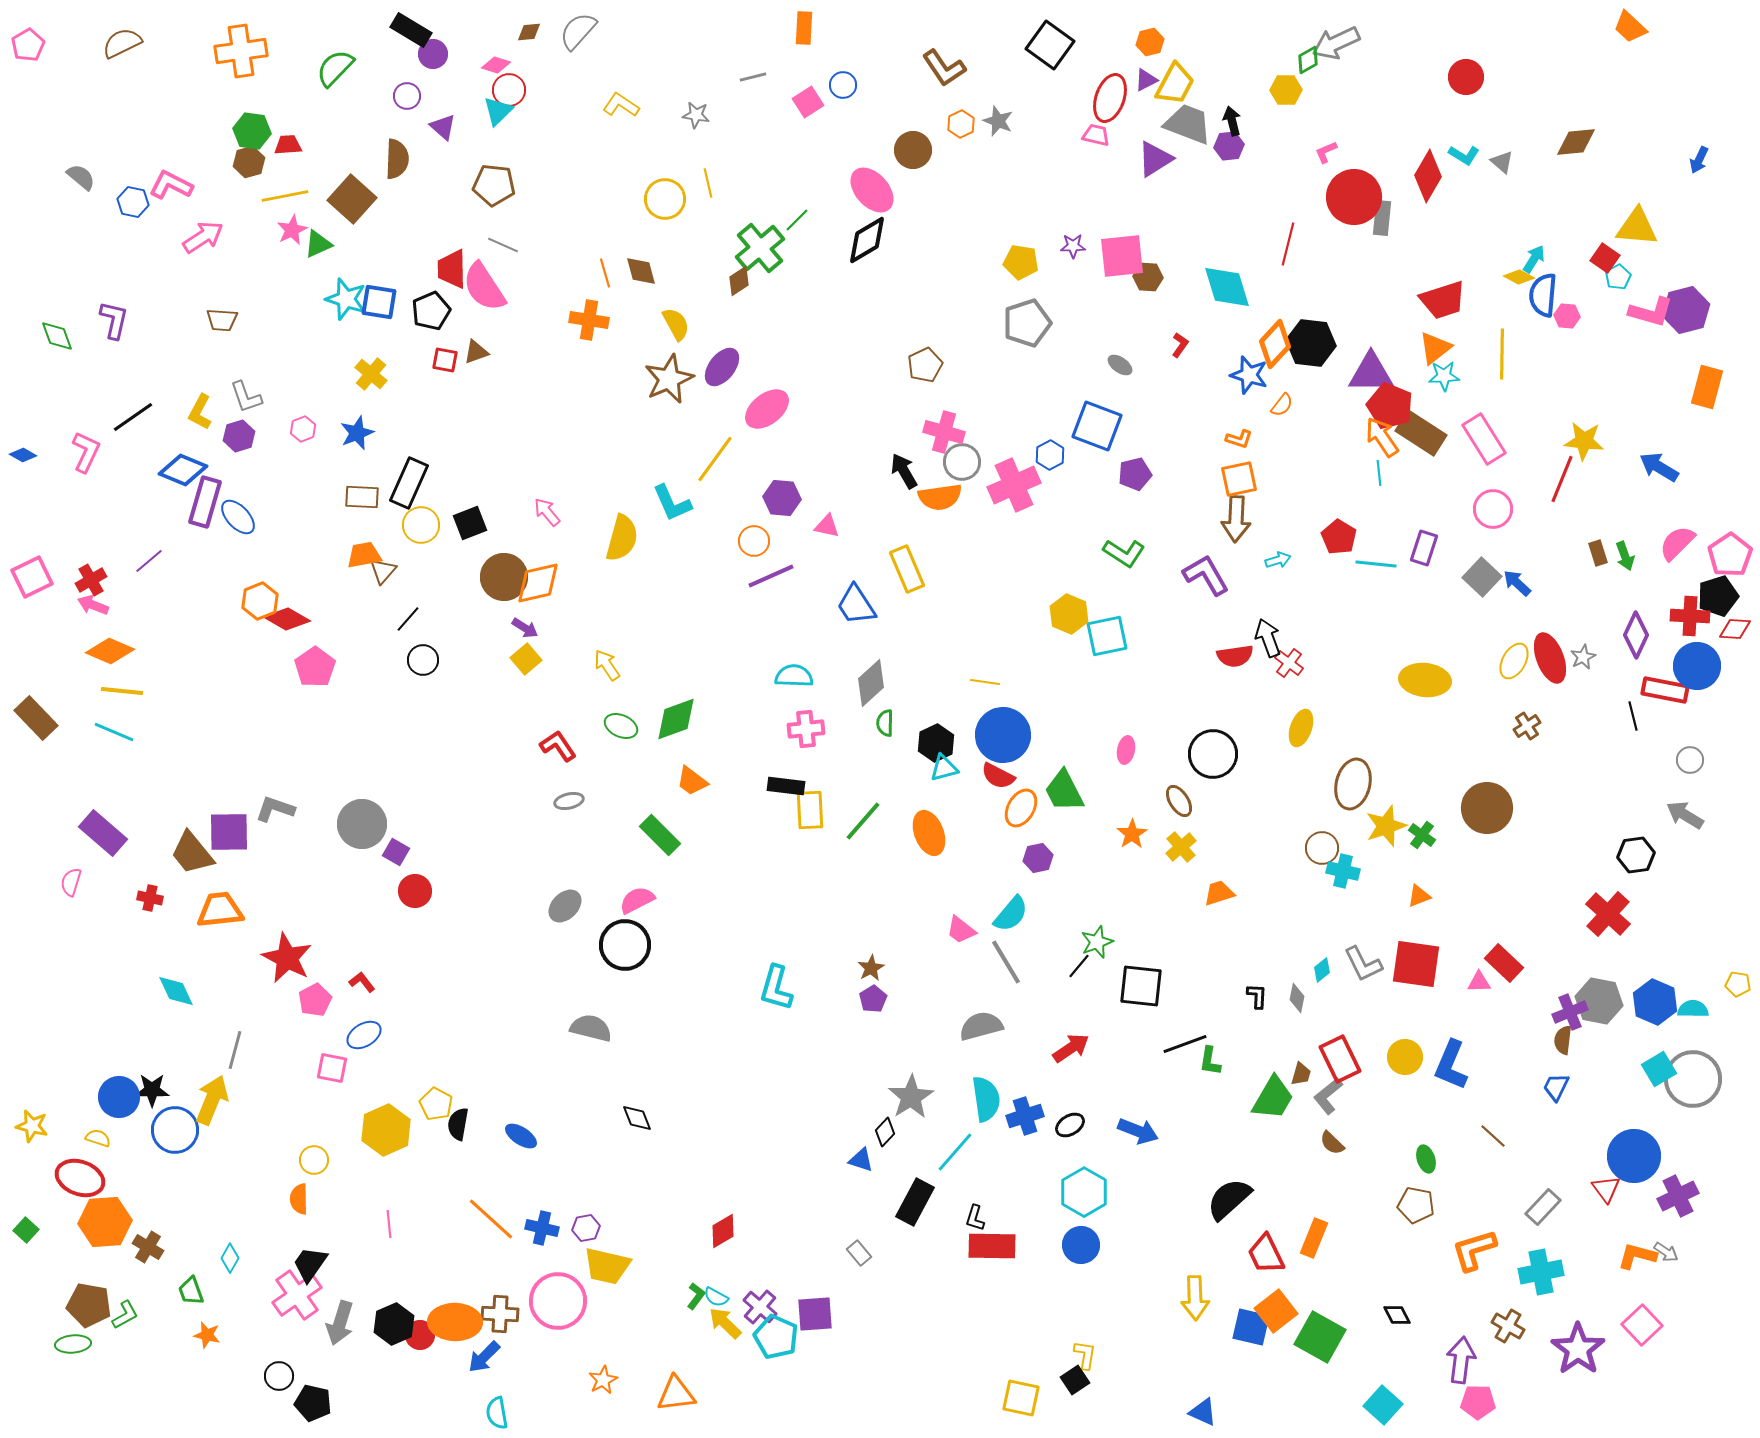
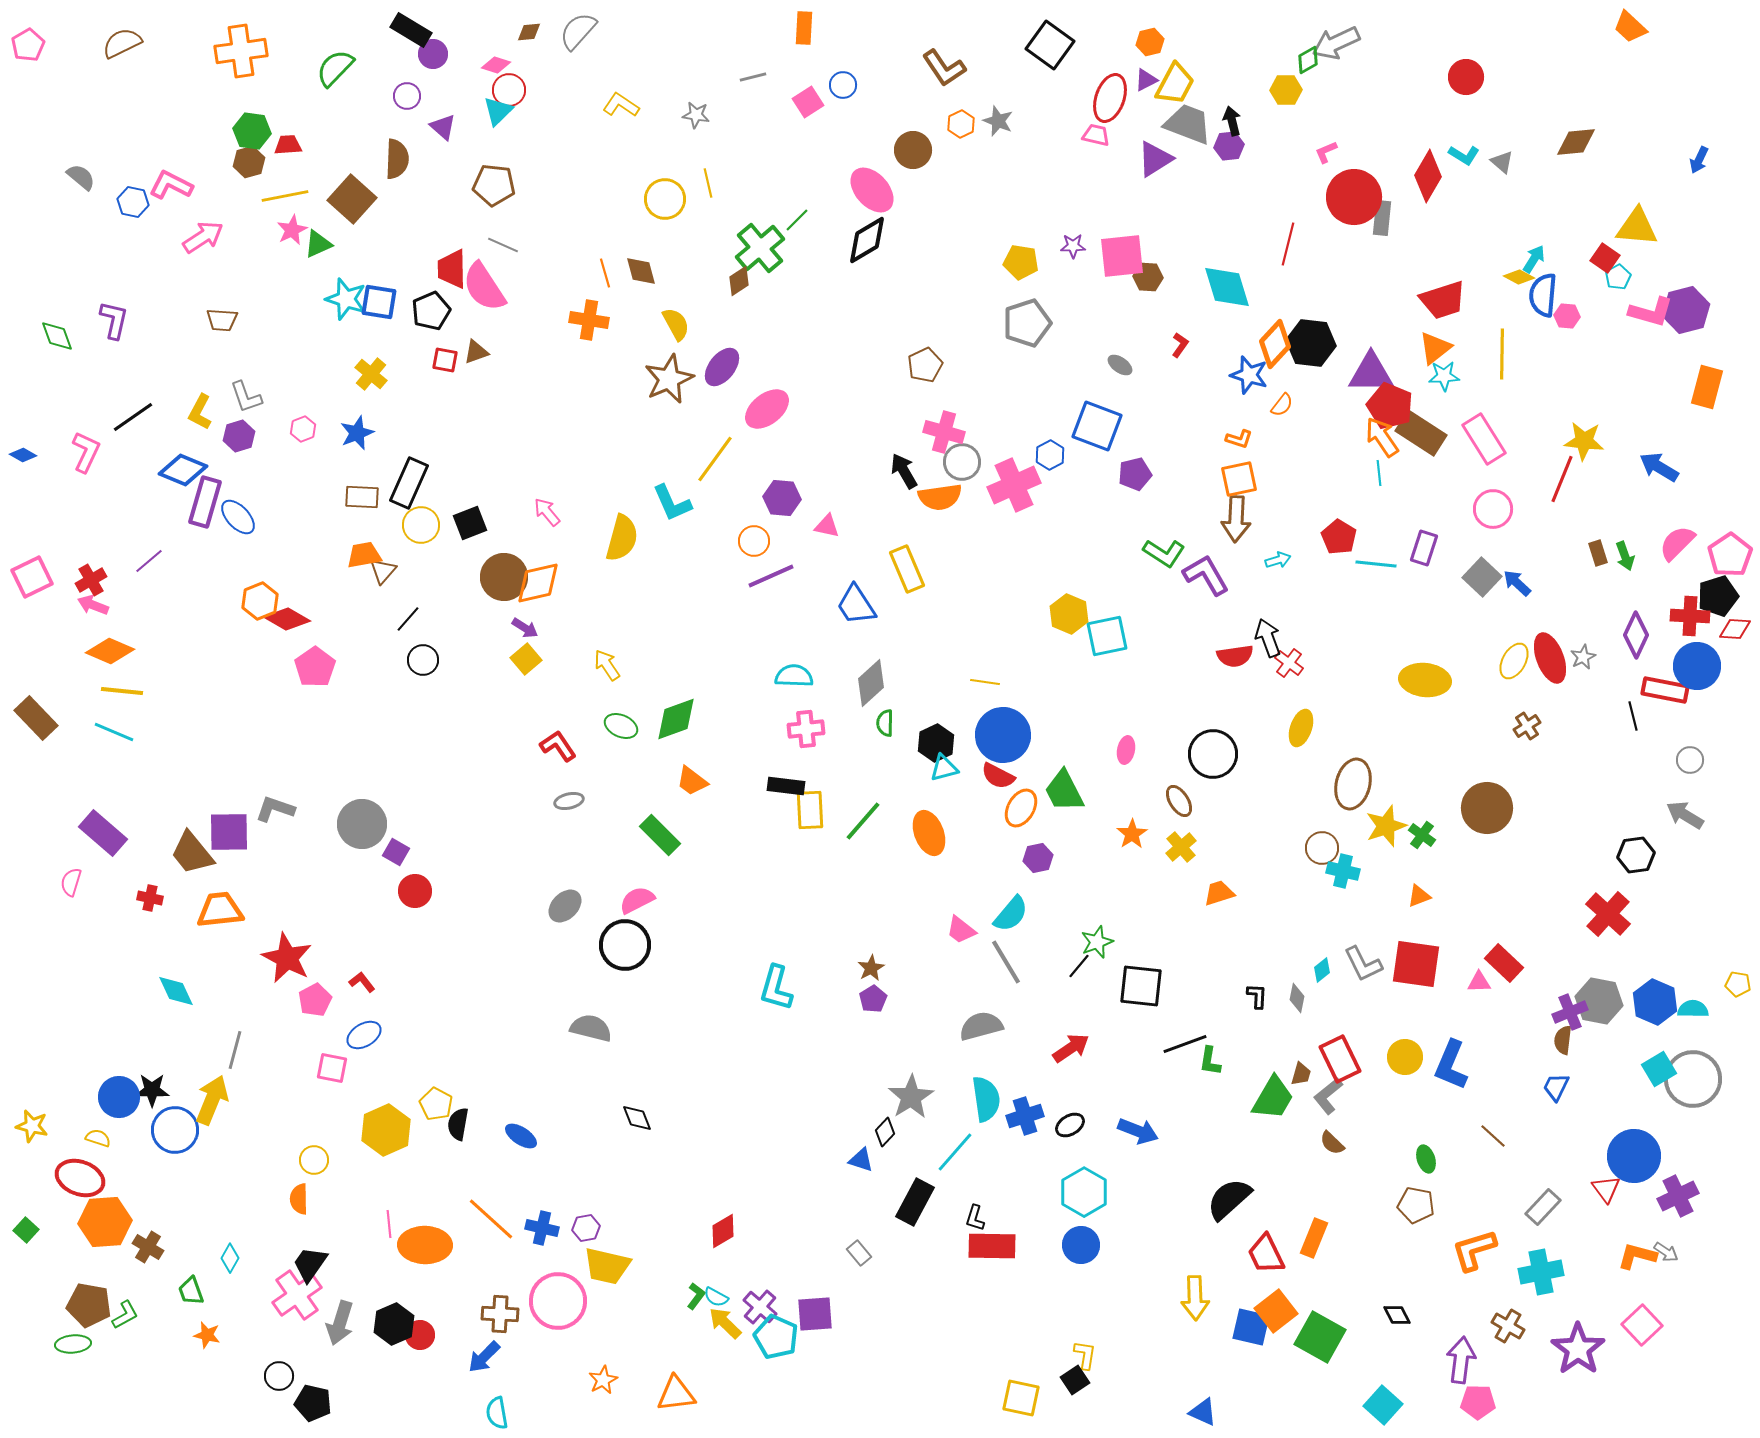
green L-shape at (1124, 553): moved 40 px right
orange ellipse at (455, 1322): moved 30 px left, 77 px up
